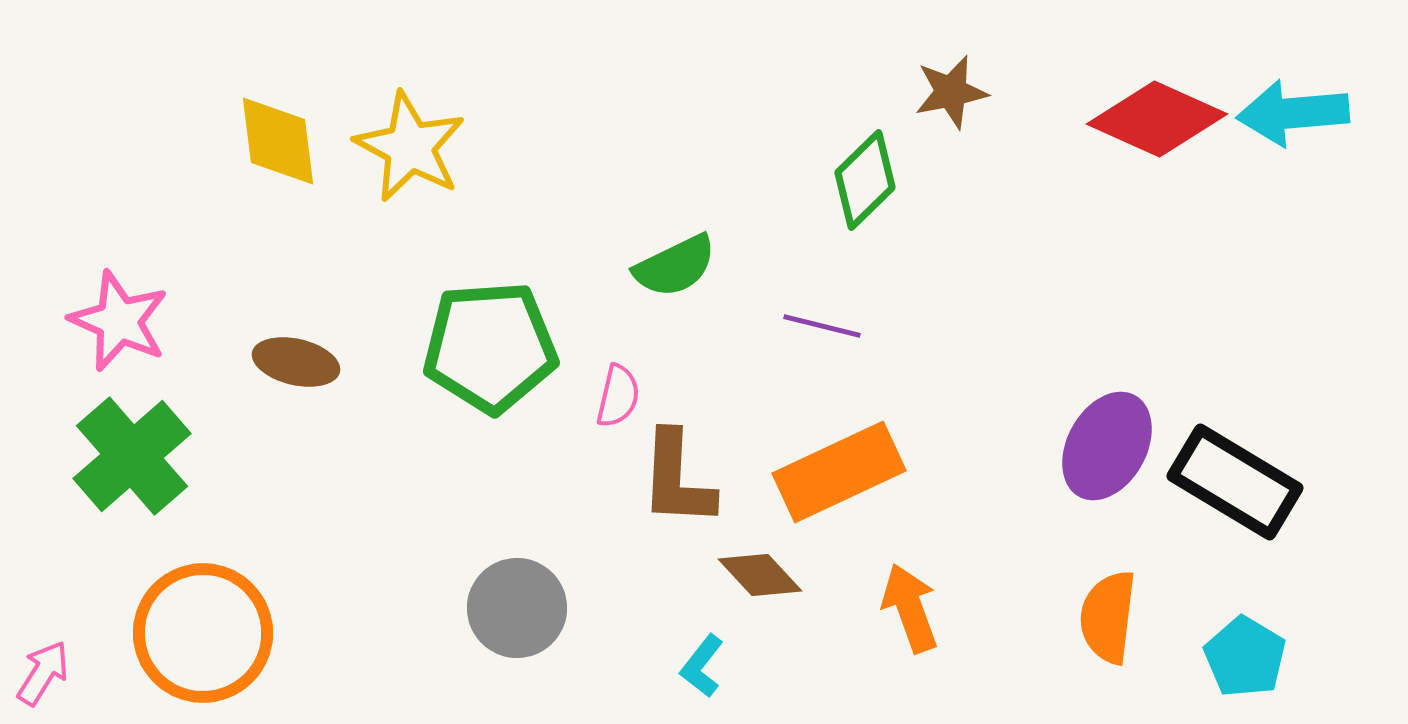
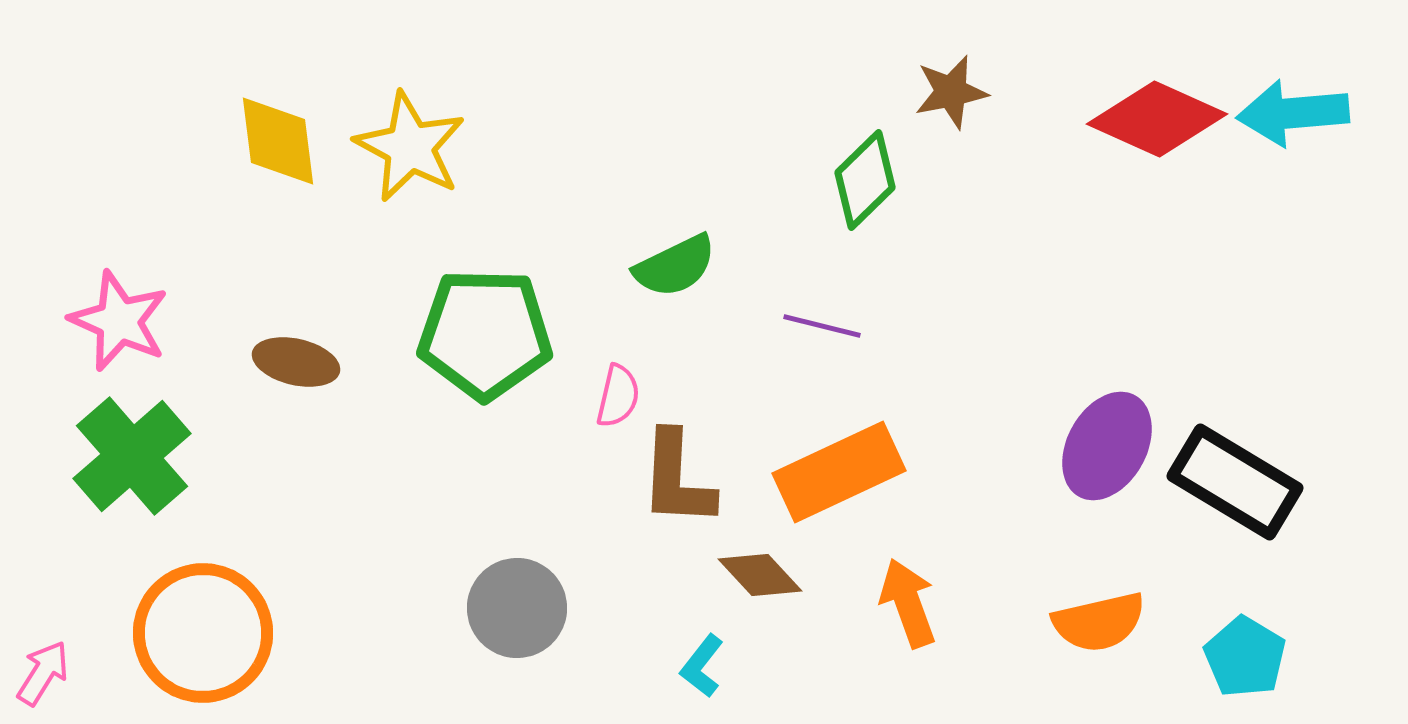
green pentagon: moved 5 px left, 13 px up; rotated 5 degrees clockwise
orange arrow: moved 2 px left, 5 px up
orange semicircle: moved 9 px left, 5 px down; rotated 110 degrees counterclockwise
